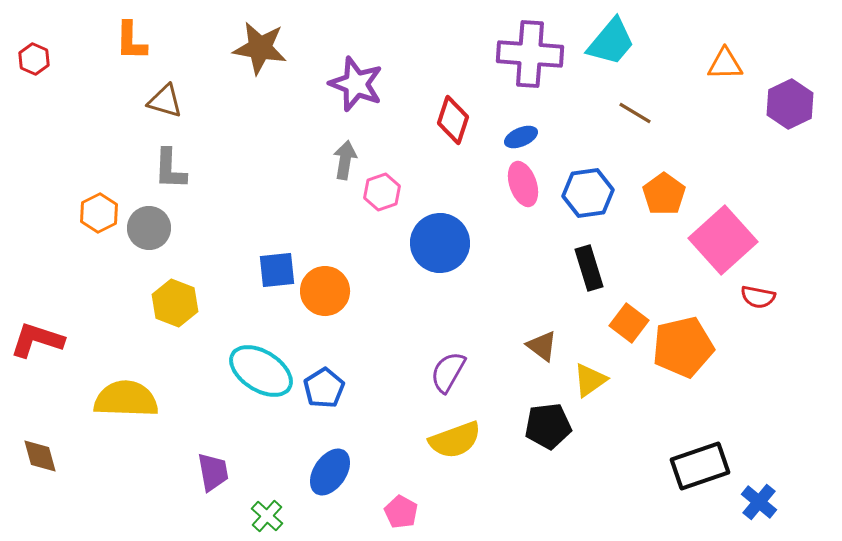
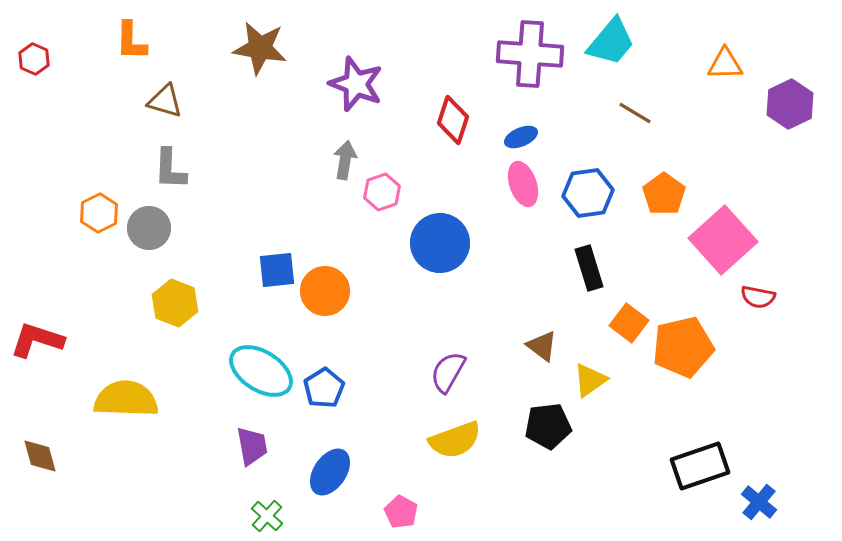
purple trapezoid at (213, 472): moved 39 px right, 26 px up
